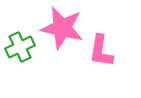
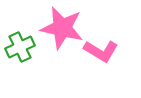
pink L-shape: rotated 68 degrees counterclockwise
